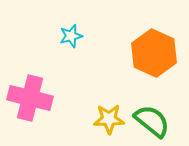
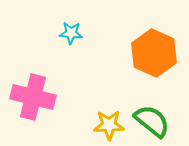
cyan star: moved 3 px up; rotated 20 degrees clockwise
pink cross: moved 3 px right, 1 px up
yellow star: moved 6 px down
